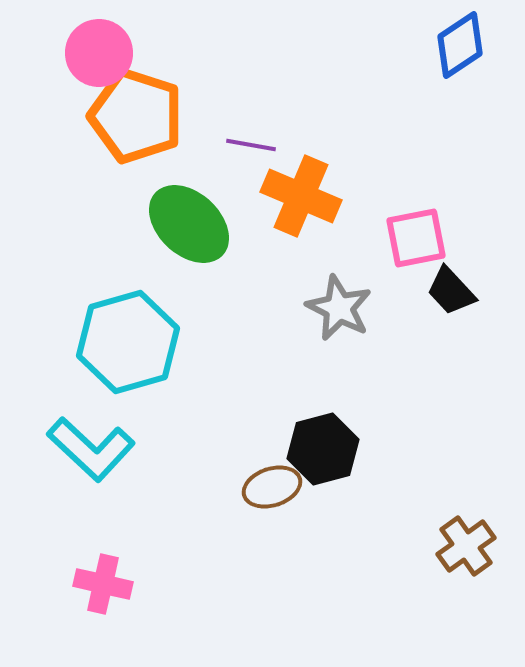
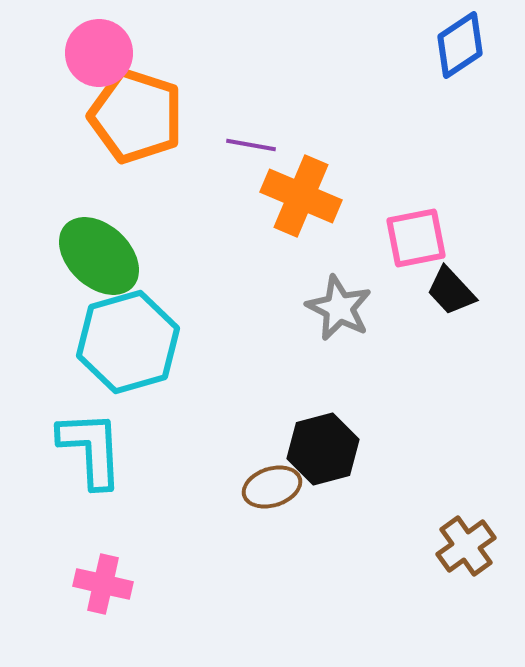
green ellipse: moved 90 px left, 32 px down
cyan L-shape: rotated 136 degrees counterclockwise
